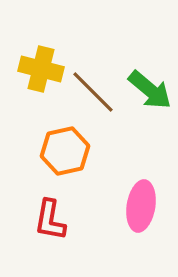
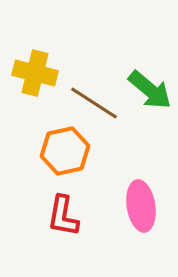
yellow cross: moved 6 px left, 4 px down
brown line: moved 1 px right, 11 px down; rotated 12 degrees counterclockwise
pink ellipse: rotated 18 degrees counterclockwise
red L-shape: moved 13 px right, 4 px up
